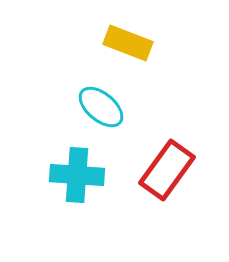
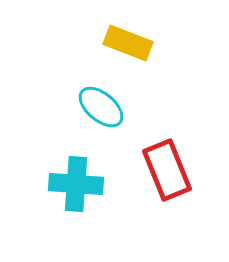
red rectangle: rotated 58 degrees counterclockwise
cyan cross: moved 1 px left, 9 px down
